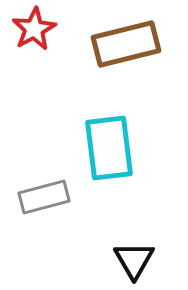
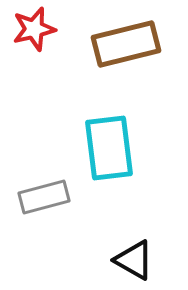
red star: rotated 15 degrees clockwise
black triangle: rotated 30 degrees counterclockwise
